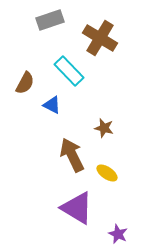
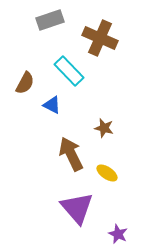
brown cross: rotated 8 degrees counterclockwise
brown arrow: moved 1 px left, 1 px up
purple triangle: rotated 18 degrees clockwise
